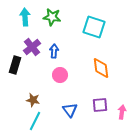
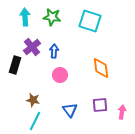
cyan square: moved 4 px left, 6 px up
